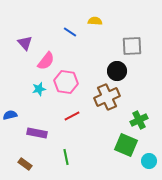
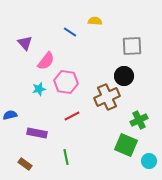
black circle: moved 7 px right, 5 px down
